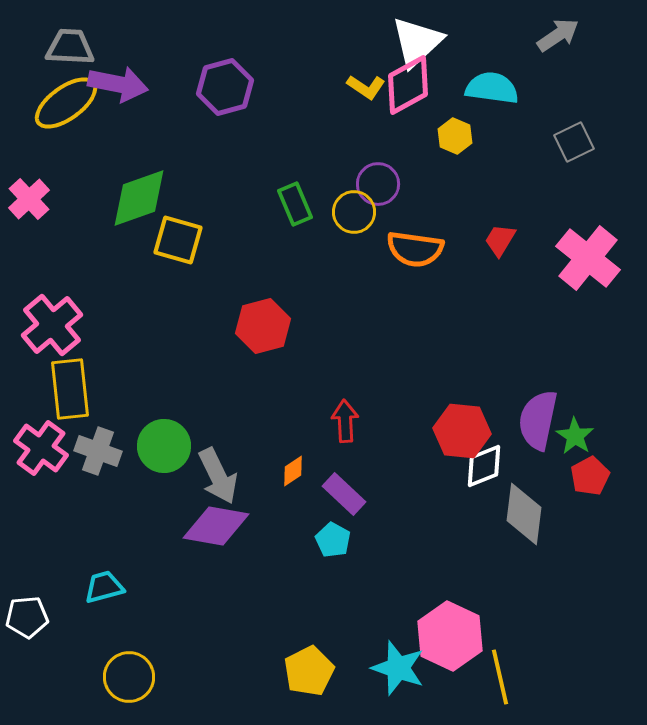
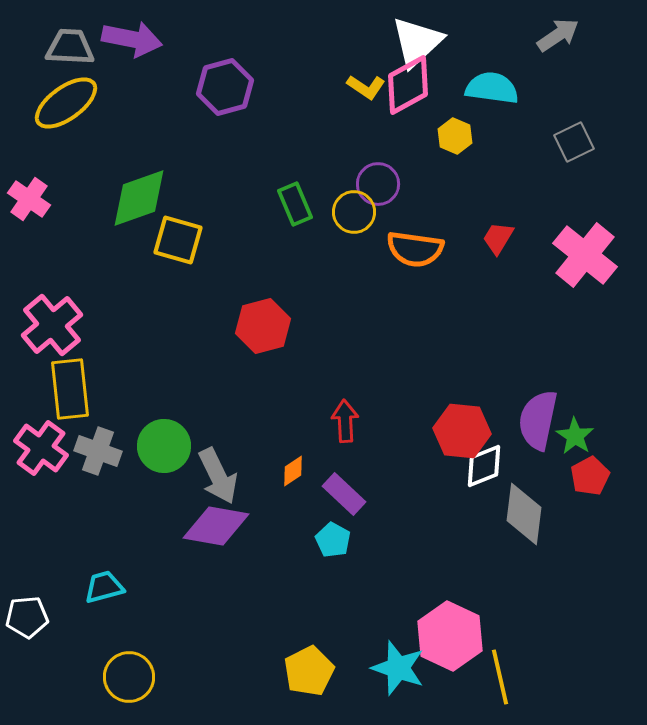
purple arrow at (118, 84): moved 14 px right, 45 px up
pink cross at (29, 199): rotated 12 degrees counterclockwise
red trapezoid at (500, 240): moved 2 px left, 2 px up
pink cross at (588, 258): moved 3 px left, 3 px up
